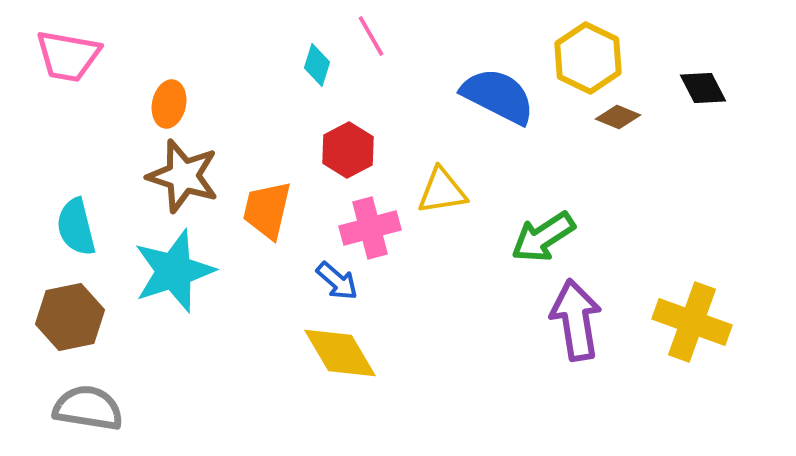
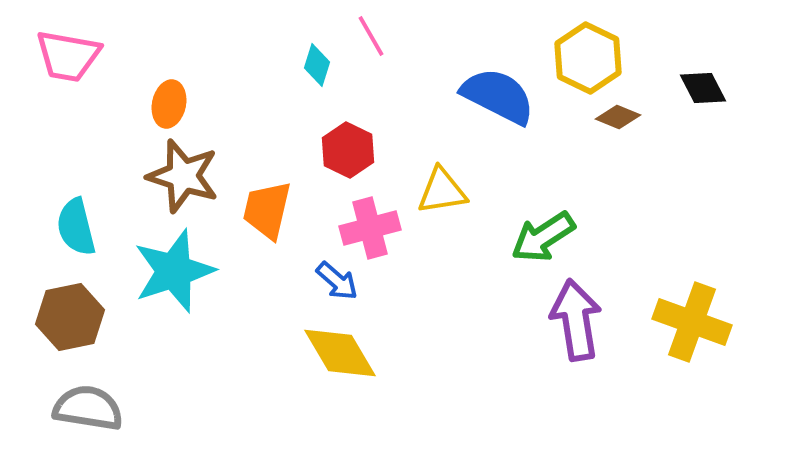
red hexagon: rotated 6 degrees counterclockwise
